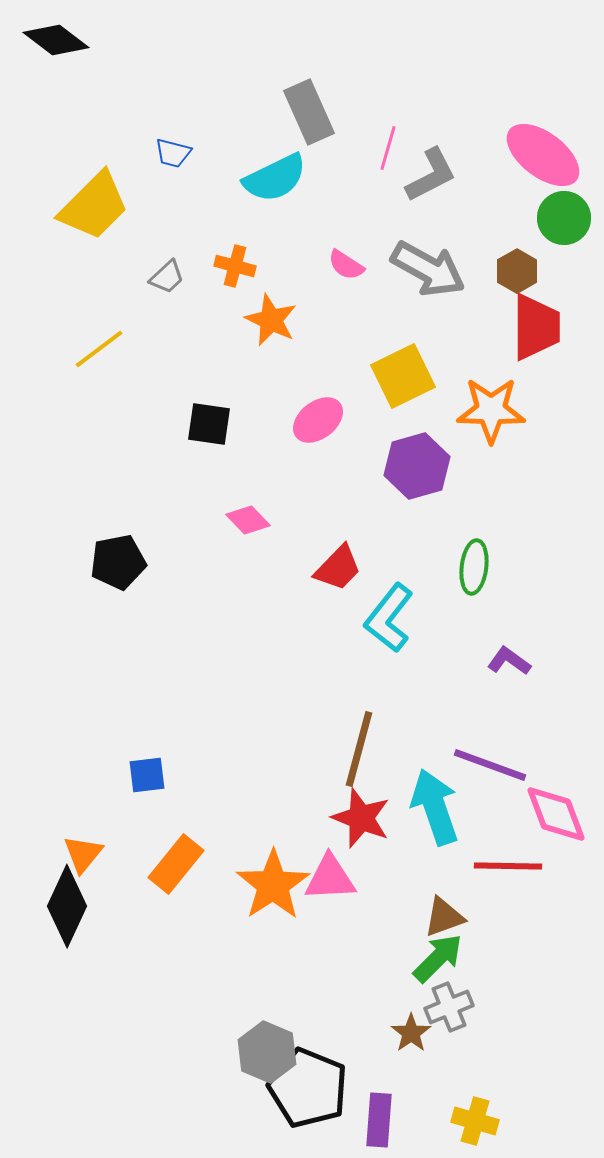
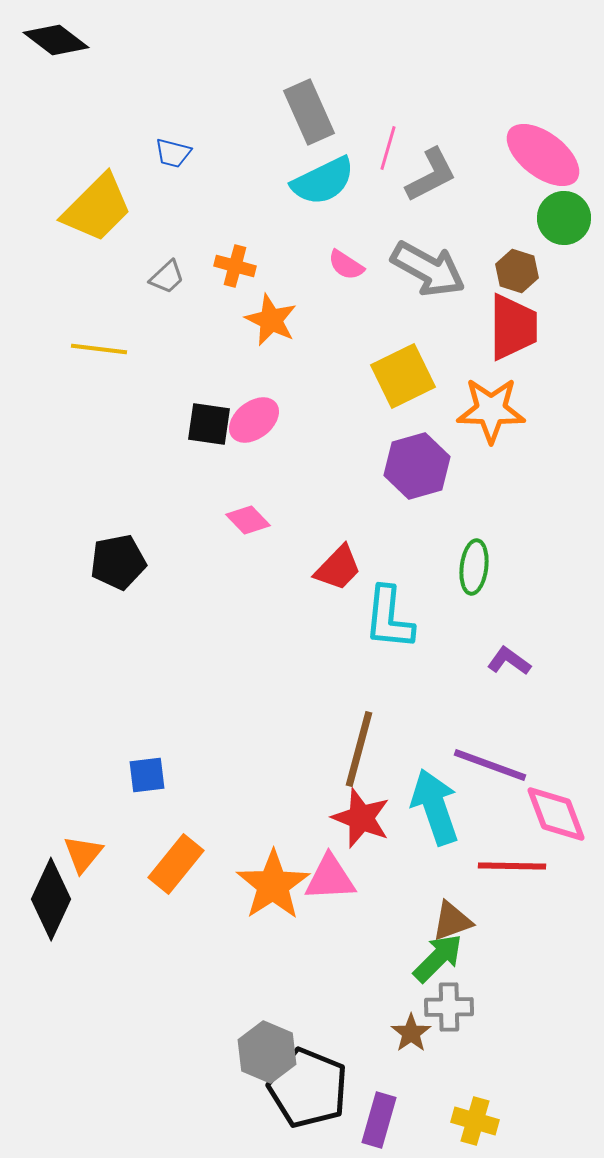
cyan semicircle at (275, 178): moved 48 px right, 3 px down
yellow trapezoid at (94, 206): moved 3 px right, 2 px down
brown hexagon at (517, 271): rotated 12 degrees counterclockwise
red trapezoid at (536, 327): moved 23 px left
yellow line at (99, 349): rotated 44 degrees clockwise
pink ellipse at (318, 420): moved 64 px left
cyan L-shape at (389, 618): rotated 32 degrees counterclockwise
red line at (508, 866): moved 4 px right
black diamond at (67, 906): moved 16 px left, 7 px up
brown triangle at (444, 917): moved 8 px right, 4 px down
gray cross at (449, 1007): rotated 21 degrees clockwise
purple rectangle at (379, 1120): rotated 12 degrees clockwise
